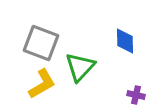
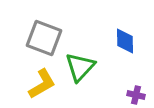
gray square: moved 3 px right, 5 px up
